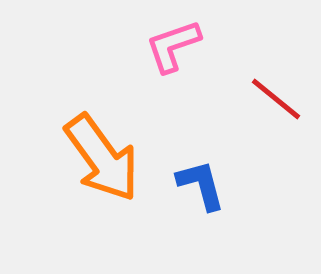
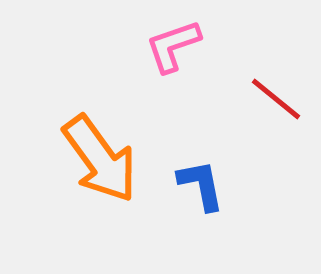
orange arrow: moved 2 px left, 1 px down
blue L-shape: rotated 4 degrees clockwise
